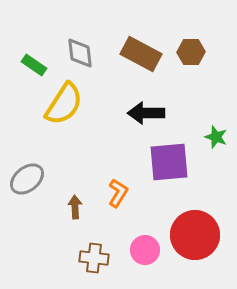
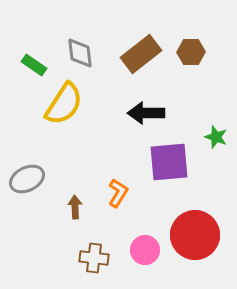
brown rectangle: rotated 66 degrees counterclockwise
gray ellipse: rotated 12 degrees clockwise
